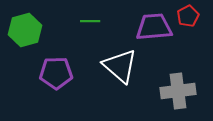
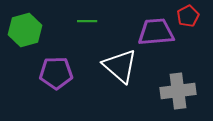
green line: moved 3 px left
purple trapezoid: moved 2 px right, 5 px down
